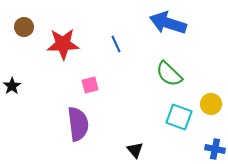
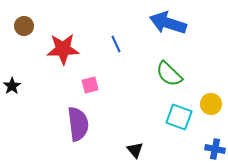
brown circle: moved 1 px up
red star: moved 5 px down
